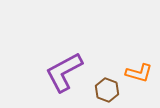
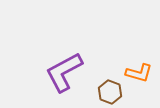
brown hexagon: moved 3 px right, 2 px down
